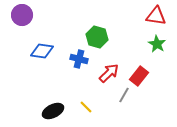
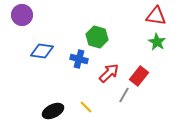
green star: moved 2 px up
